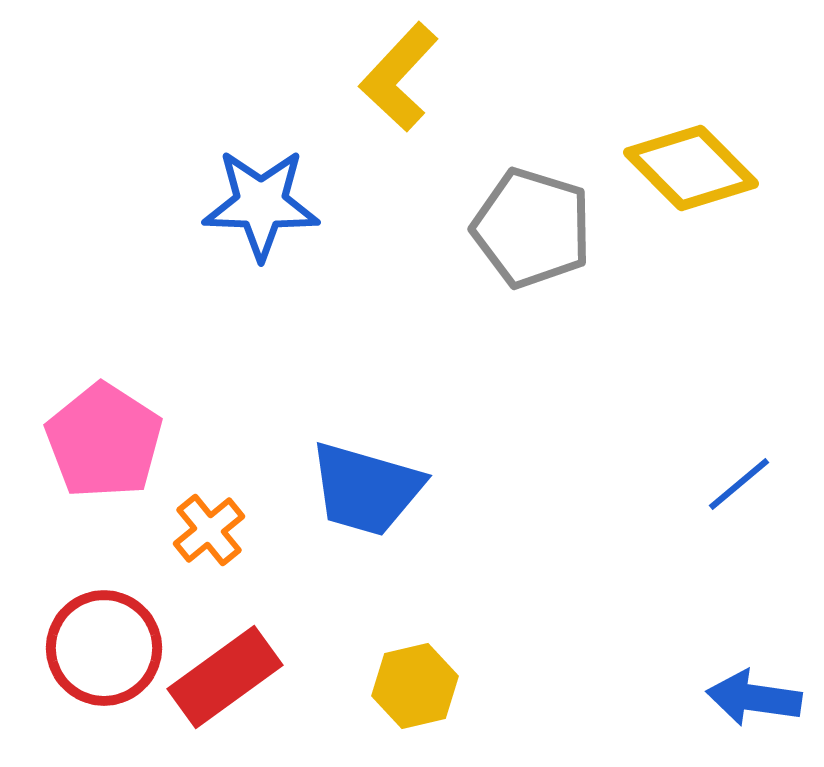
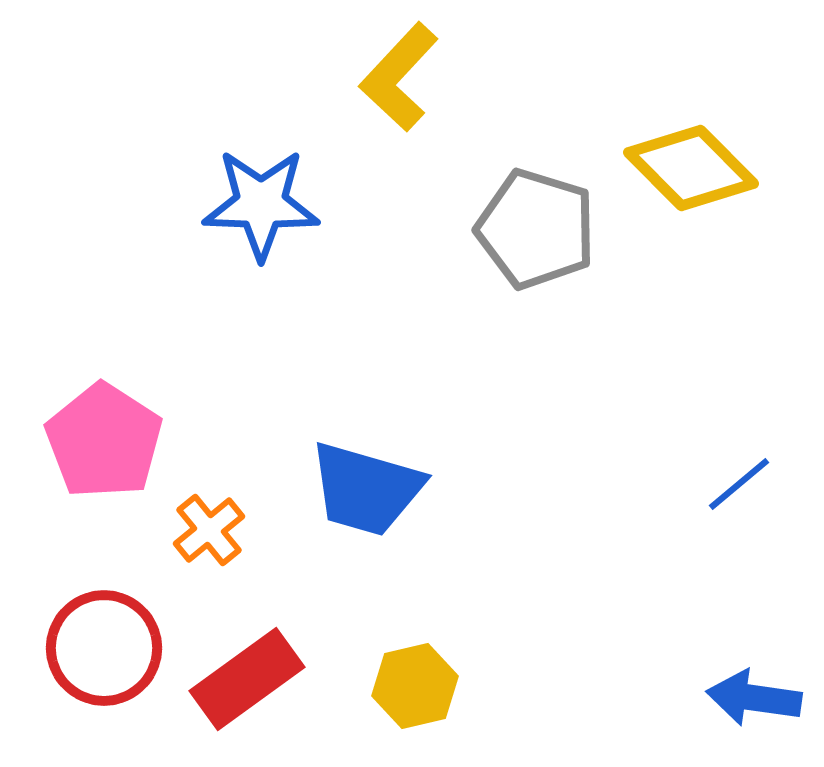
gray pentagon: moved 4 px right, 1 px down
red rectangle: moved 22 px right, 2 px down
